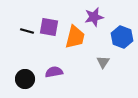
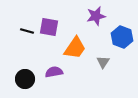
purple star: moved 2 px right, 1 px up
orange trapezoid: moved 11 px down; rotated 20 degrees clockwise
